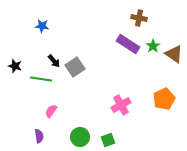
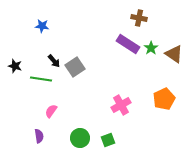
green star: moved 2 px left, 2 px down
green circle: moved 1 px down
